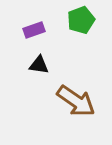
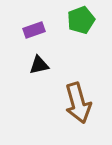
black triangle: rotated 20 degrees counterclockwise
brown arrow: moved 2 px right, 2 px down; rotated 39 degrees clockwise
